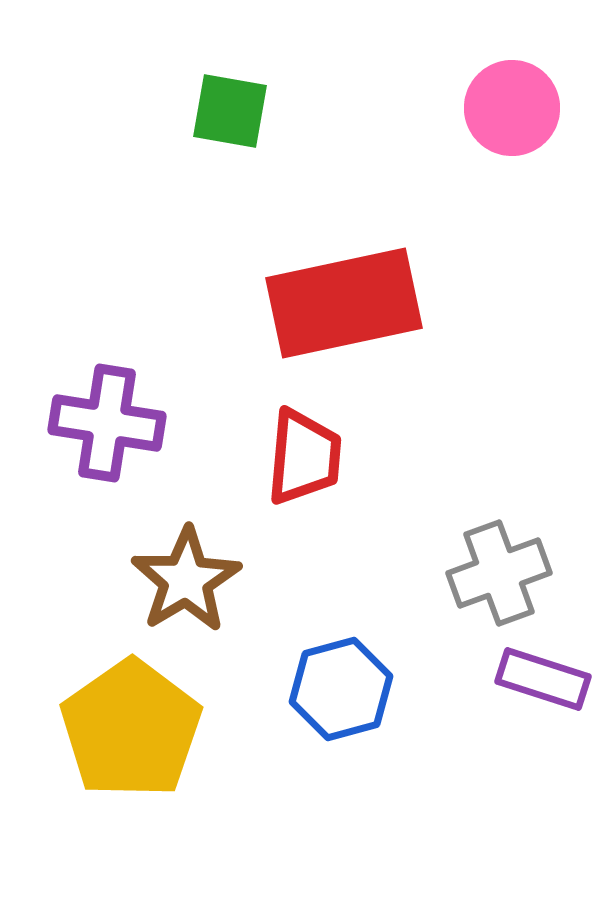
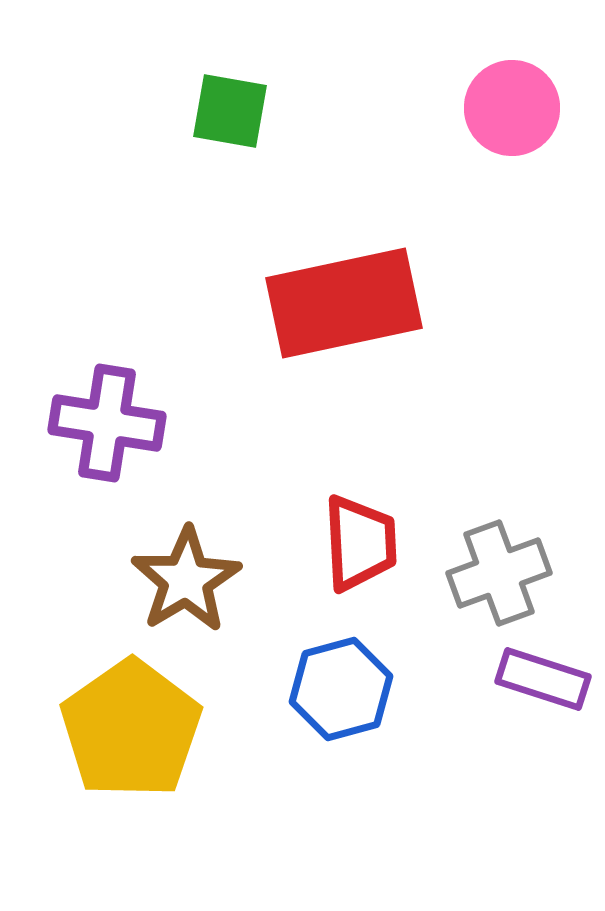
red trapezoid: moved 56 px right, 86 px down; rotated 8 degrees counterclockwise
